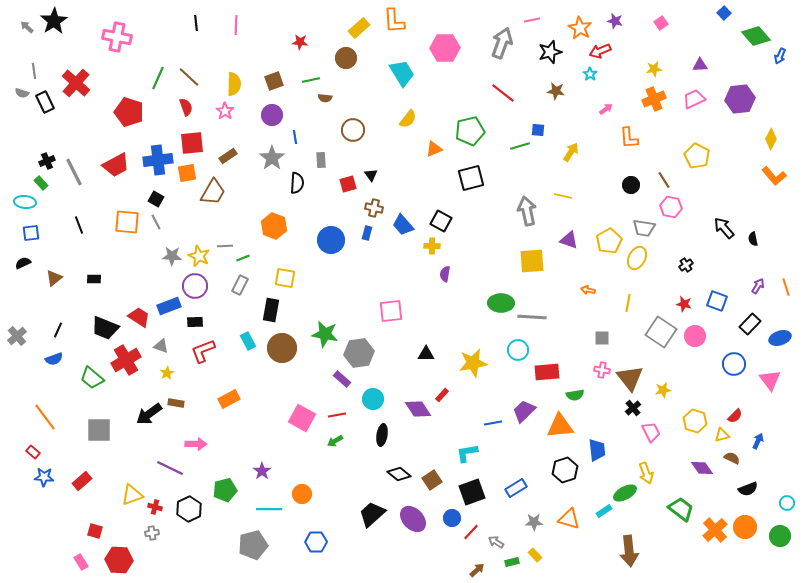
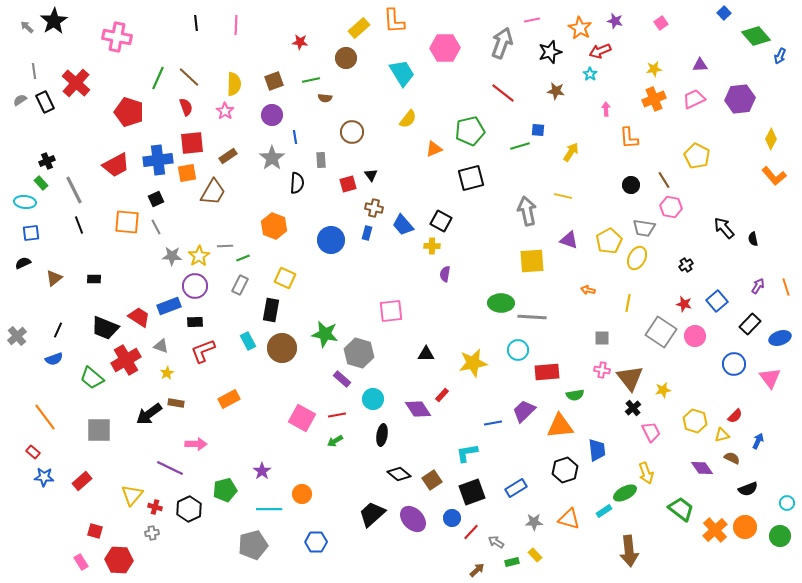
gray semicircle at (22, 93): moved 2 px left, 7 px down; rotated 128 degrees clockwise
pink arrow at (606, 109): rotated 56 degrees counterclockwise
brown circle at (353, 130): moved 1 px left, 2 px down
gray line at (74, 172): moved 18 px down
black square at (156, 199): rotated 35 degrees clockwise
gray line at (156, 222): moved 5 px down
yellow star at (199, 256): rotated 15 degrees clockwise
yellow square at (285, 278): rotated 15 degrees clockwise
blue square at (717, 301): rotated 30 degrees clockwise
gray hexagon at (359, 353): rotated 24 degrees clockwise
pink triangle at (770, 380): moved 2 px up
yellow triangle at (132, 495): rotated 30 degrees counterclockwise
